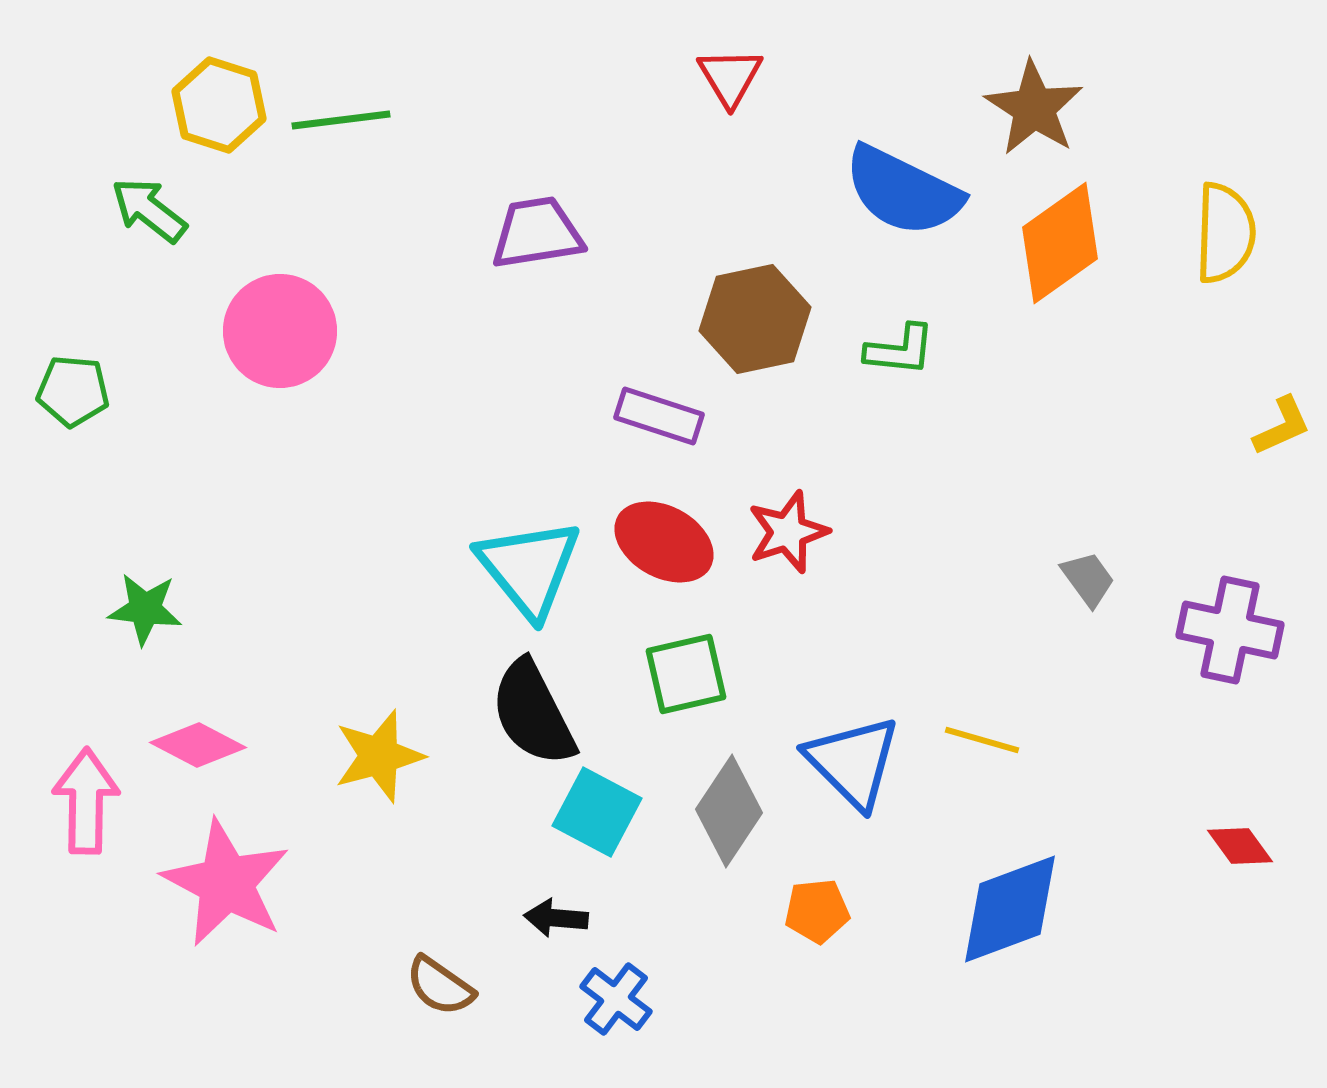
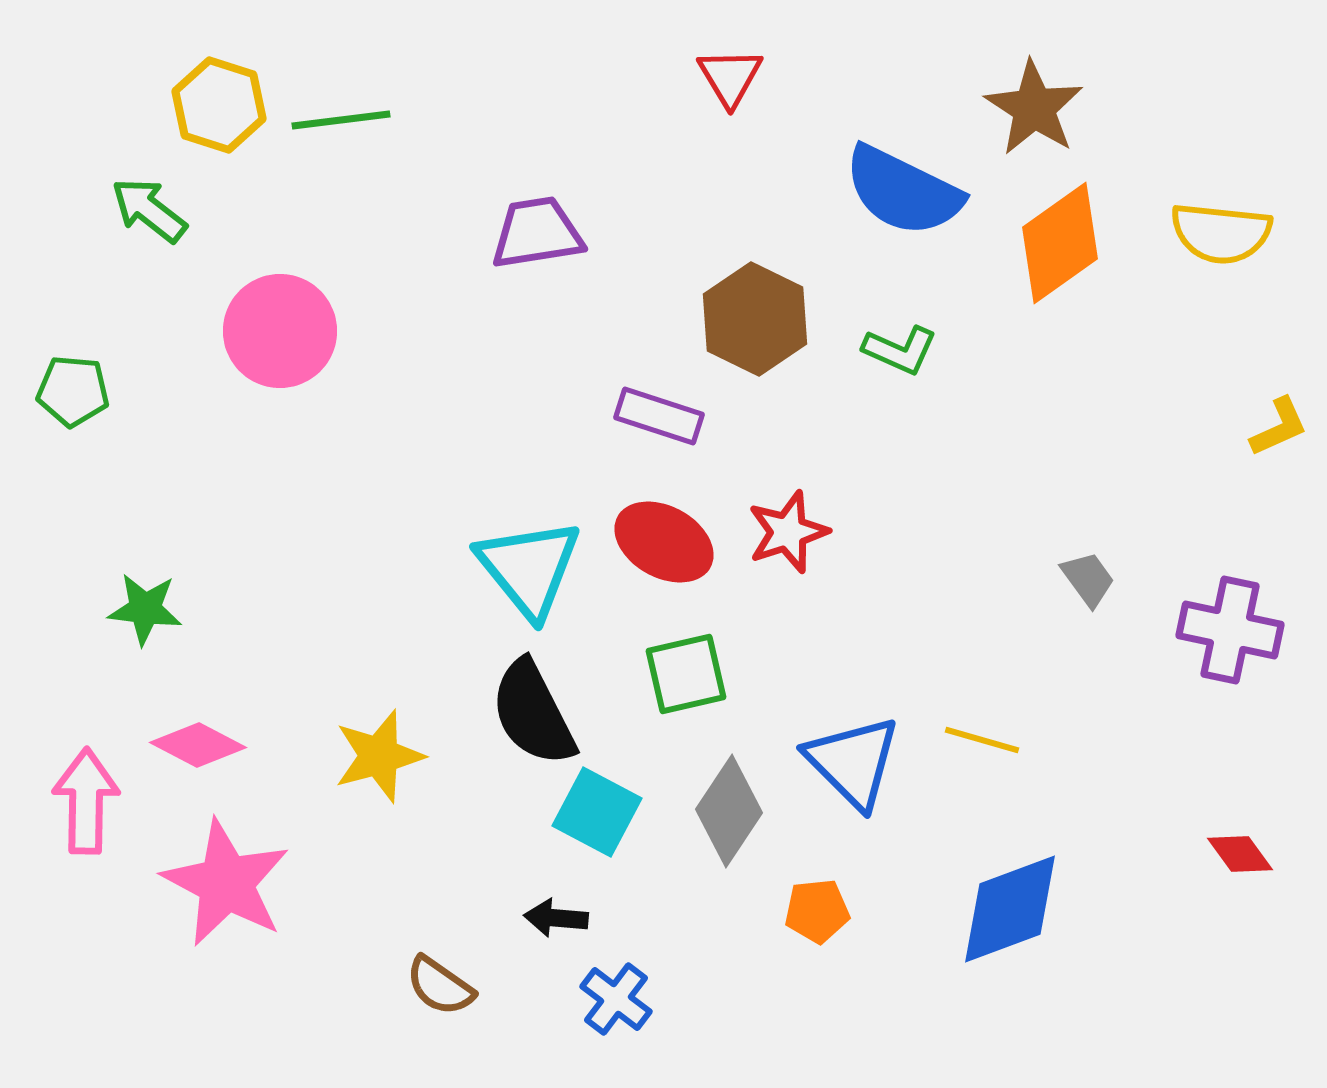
yellow semicircle: moved 4 px left; rotated 94 degrees clockwise
brown hexagon: rotated 22 degrees counterclockwise
green L-shape: rotated 18 degrees clockwise
yellow L-shape: moved 3 px left, 1 px down
red diamond: moved 8 px down
